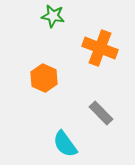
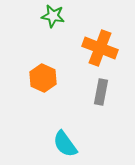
orange hexagon: moved 1 px left
gray rectangle: moved 21 px up; rotated 55 degrees clockwise
